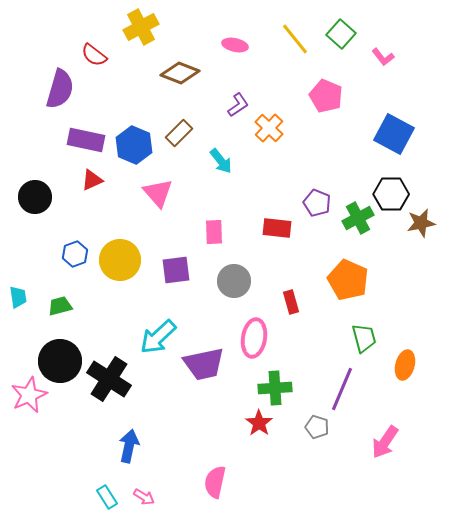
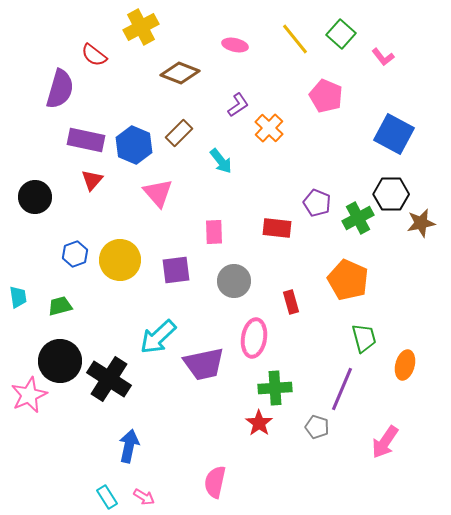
red triangle at (92, 180): rotated 25 degrees counterclockwise
